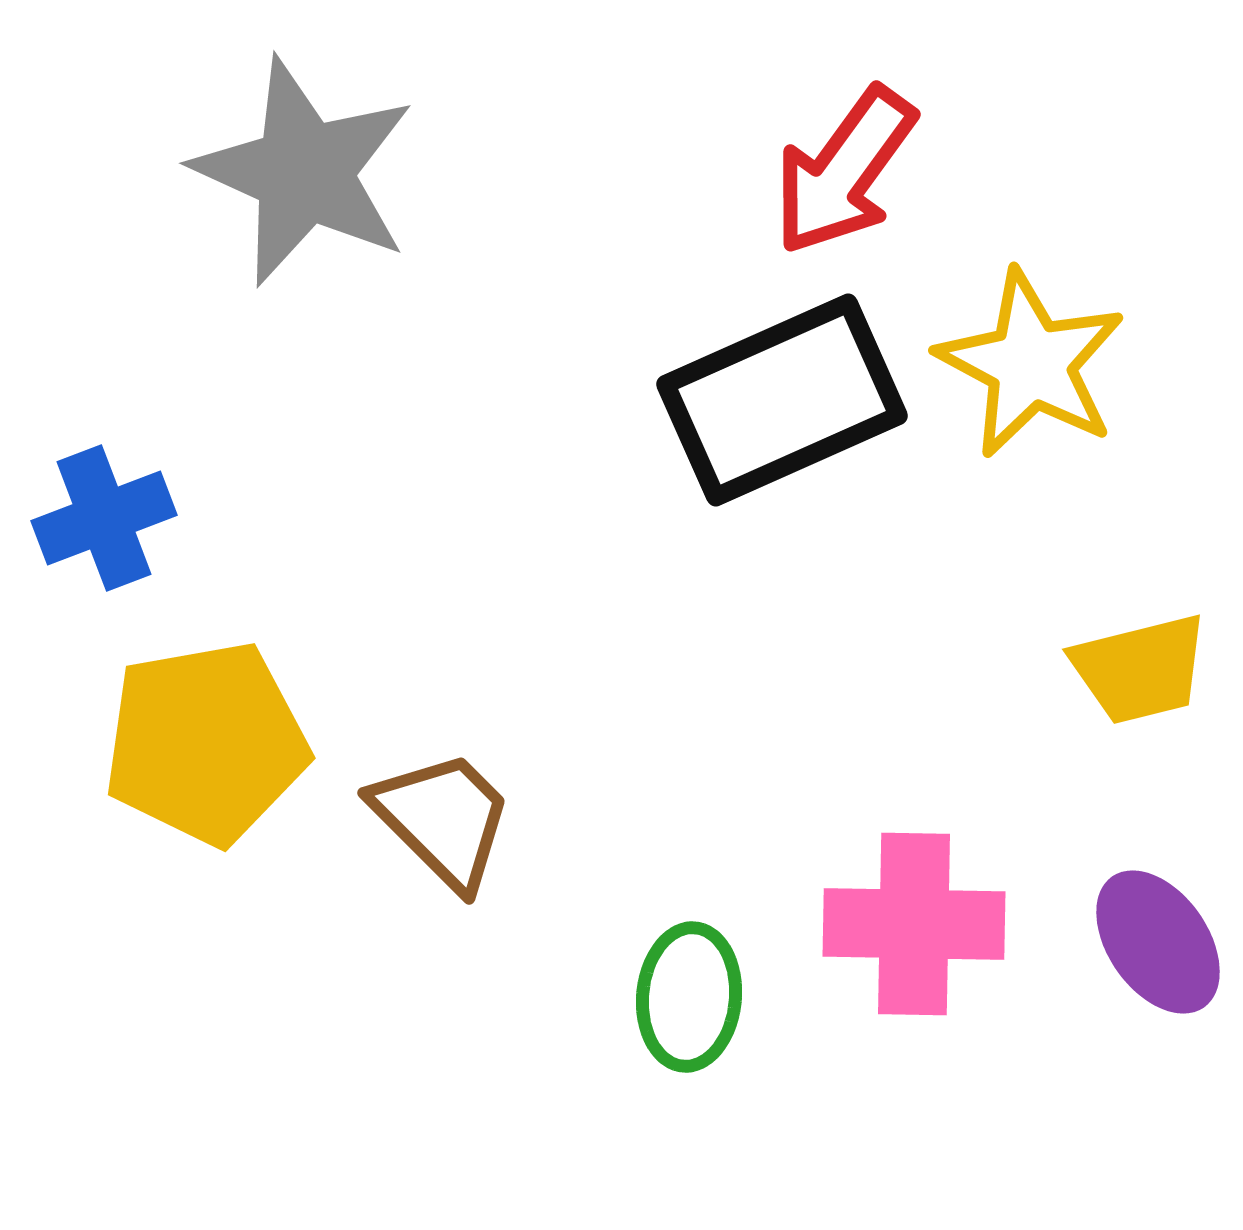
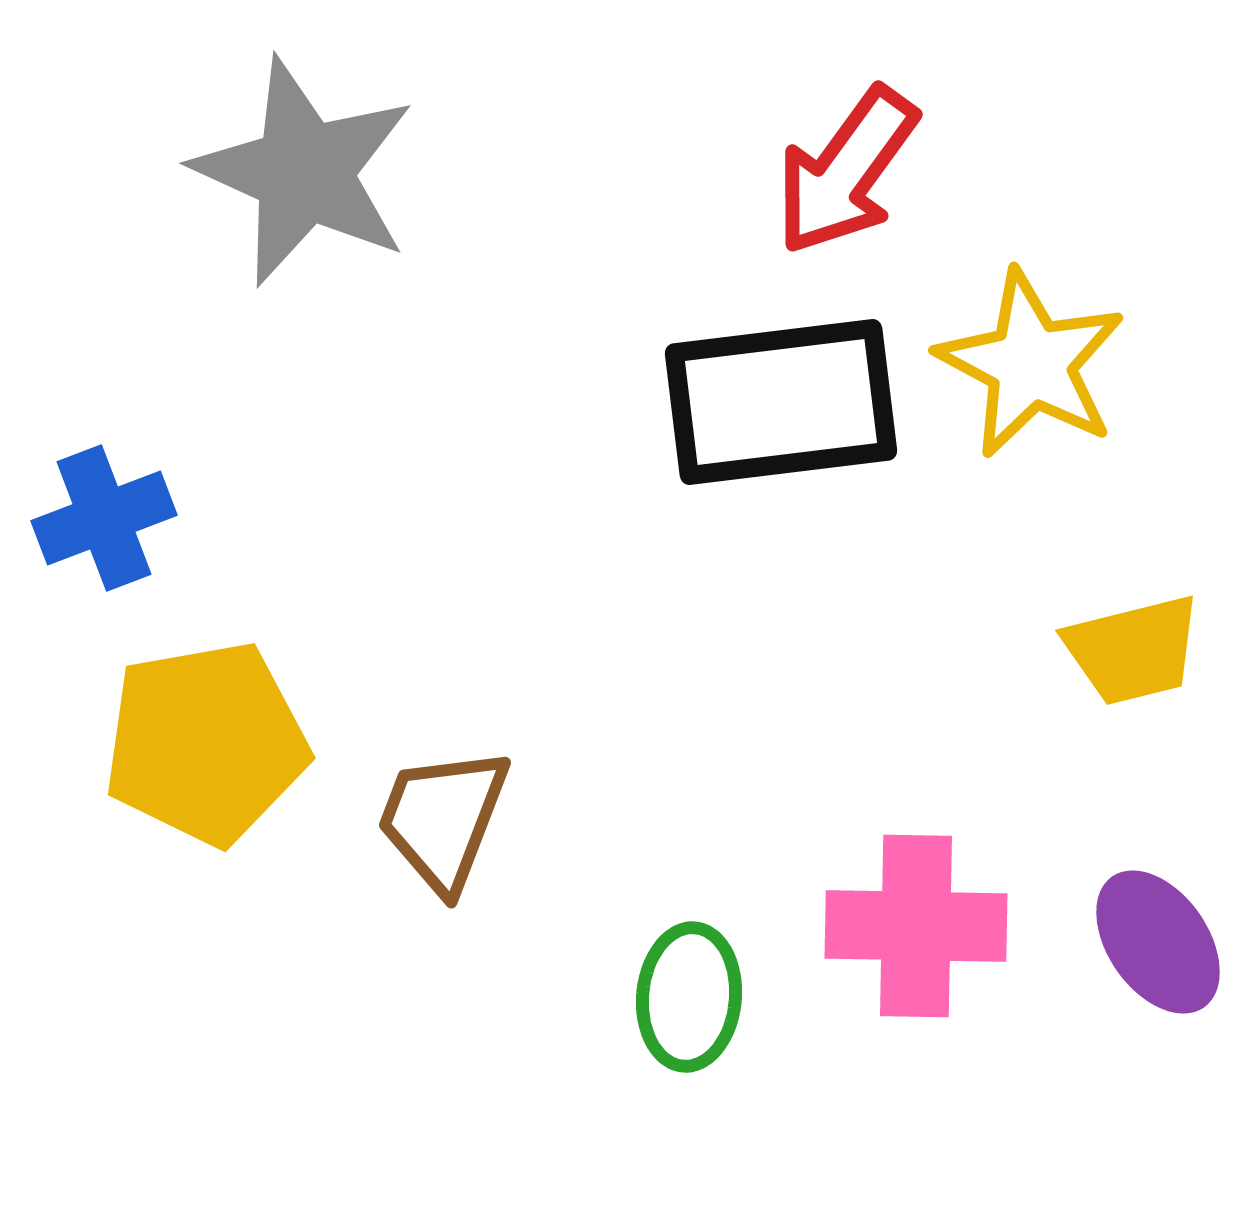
red arrow: moved 2 px right
black rectangle: moved 1 px left, 2 px down; rotated 17 degrees clockwise
yellow trapezoid: moved 7 px left, 19 px up
brown trapezoid: rotated 114 degrees counterclockwise
pink cross: moved 2 px right, 2 px down
